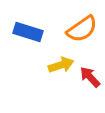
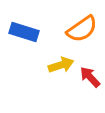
blue rectangle: moved 4 px left
